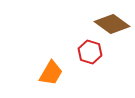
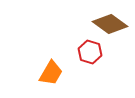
brown diamond: moved 2 px left
